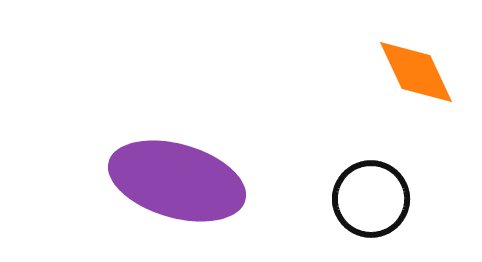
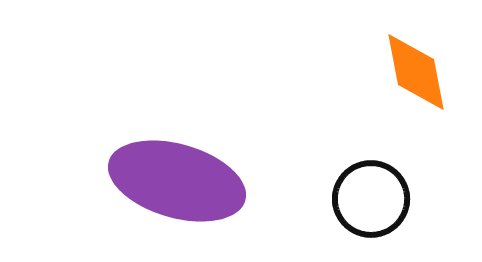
orange diamond: rotated 14 degrees clockwise
